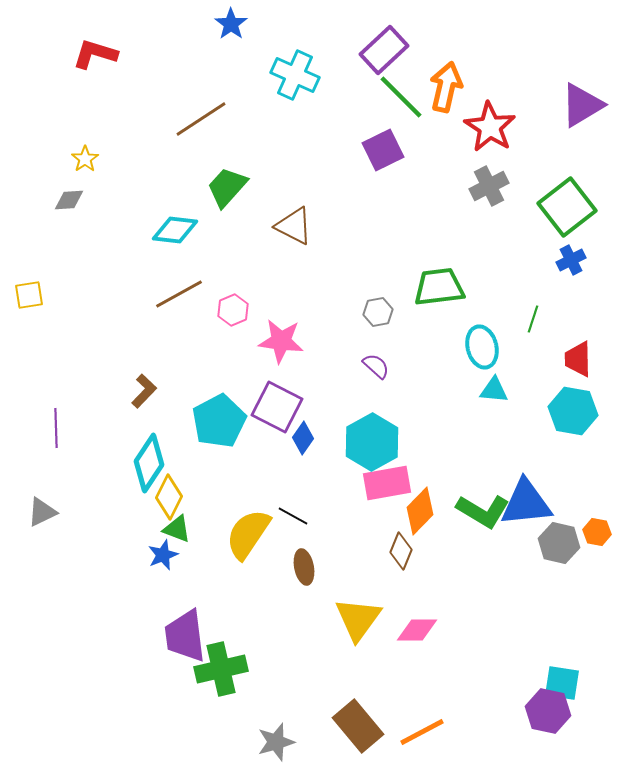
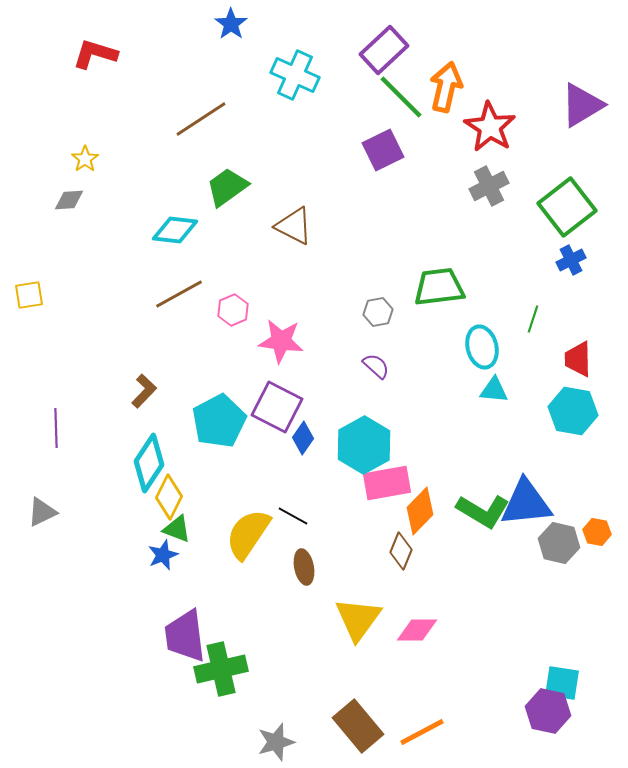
green trapezoid at (227, 187): rotated 12 degrees clockwise
cyan hexagon at (372, 442): moved 8 px left, 3 px down
